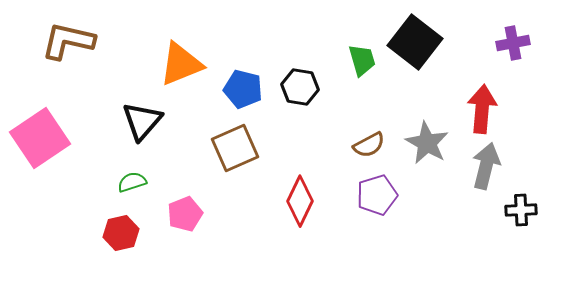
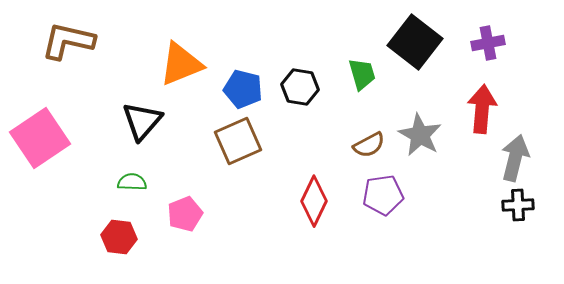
purple cross: moved 25 px left
green trapezoid: moved 14 px down
gray star: moved 7 px left, 8 px up
brown square: moved 3 px right, 7 px up
gray arrow: moved 29 px right, 8 px up
green semicircle: rotated 20 degrees clockwise
purple pentagon: moved 6 px right; rotated 9 degrees clockwise
red diamond: moved 14 px right
black cross: moved 3 px left, 5 px up
red hexagon: moved 2 px left, 4 px down; rotated 20 degrees clockwise
